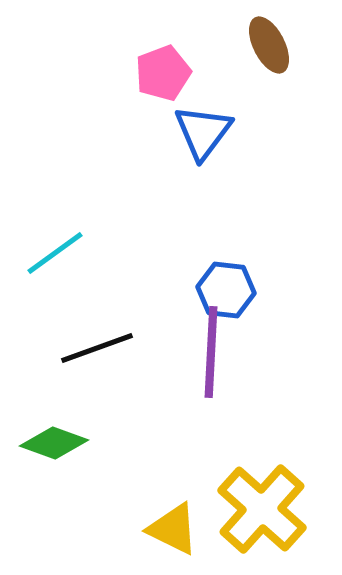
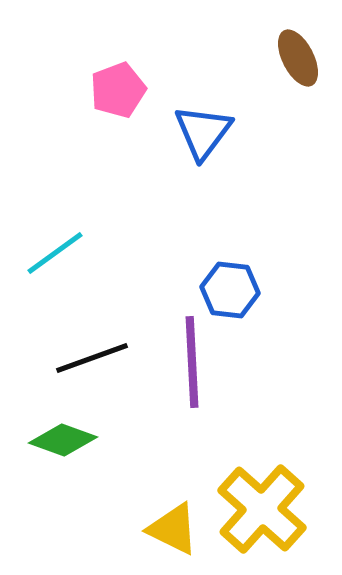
brown ellipse: moved 29 px right, 13 px down
pink pentagon: moved 45 px left, 17 px down
blue hexagon: moved 4 px right
black line: moved 5 px left, 10 px down
purple line: moved 19 px left, 10 px down; rotated 6 degrees counterclockwise
green diamond: moved 9 px right, 3 px up
